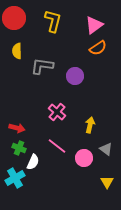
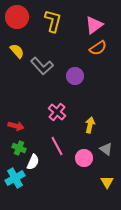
red circle: moved 3 px right, 1 px up
yellow semicircle: rotated 140 degrees clockwise
gray L-shape: rotated 140 degrees counterclockwise
red arrow: moved 1 px left, 2 px up
pink line: rotated 24 degrees clockwise
